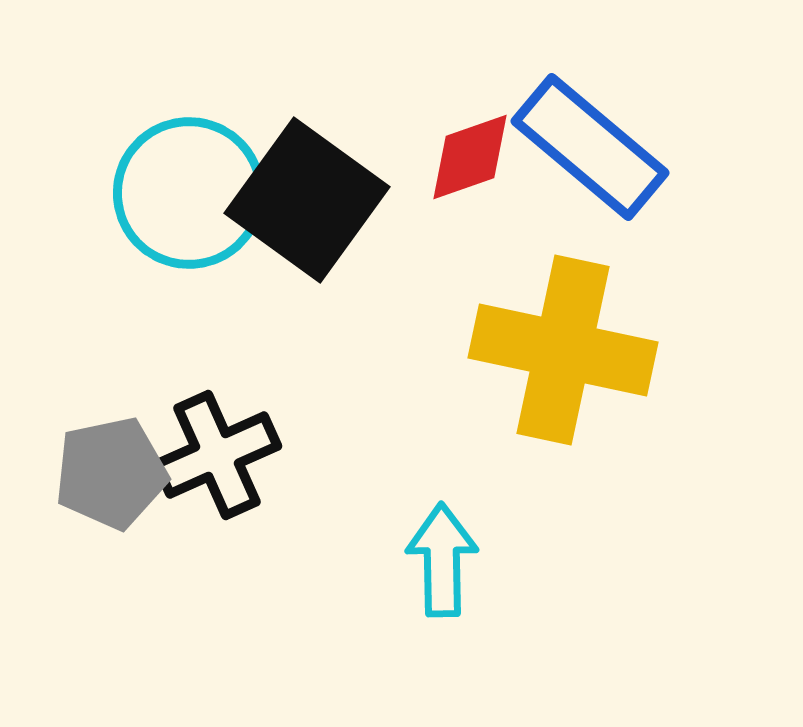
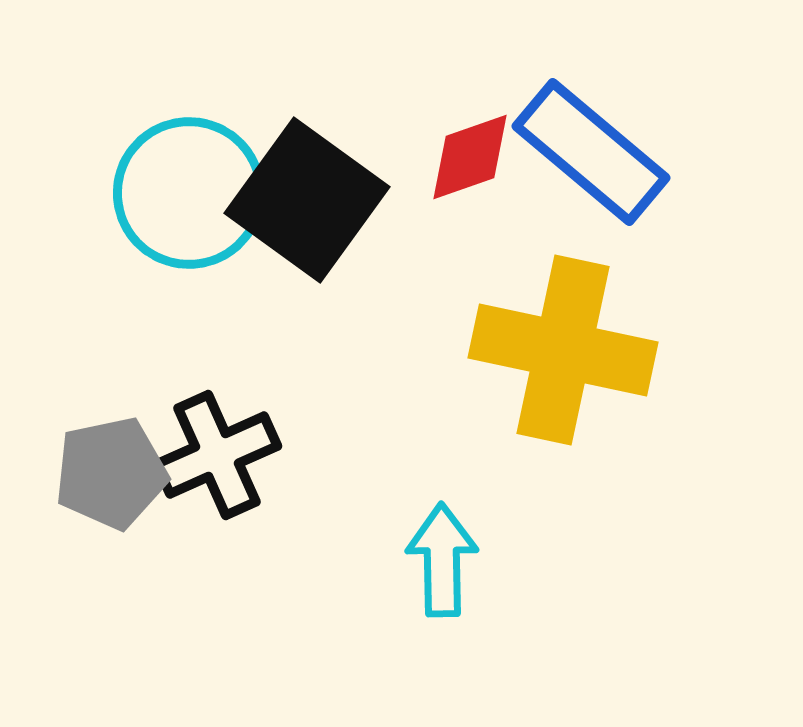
blue rectangle: moved 1 px right, 5 px down
